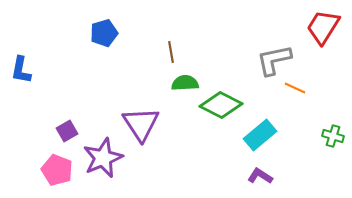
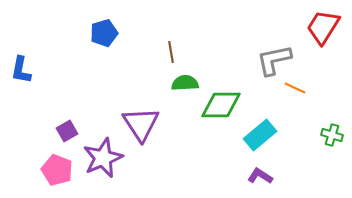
green diamond: rotated 27 degrees counterclockwise
green cross: moved 1 px left, 1 px up
